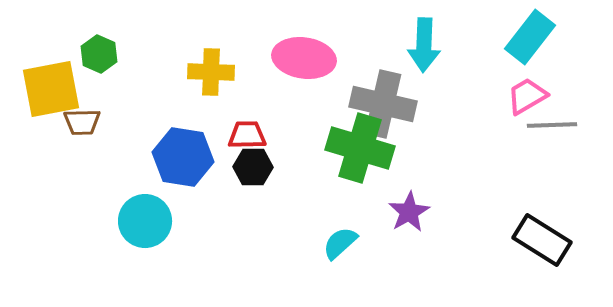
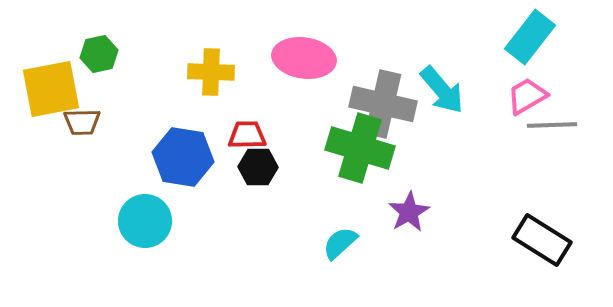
cyan arrow: moved 18 px right, 45 px down; rotated 42 degrees counterclockwise
green hexagon: rotated 24 degrees clockwise
black hexagon: moved 5 px right
